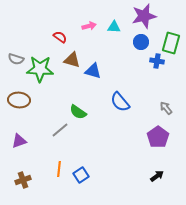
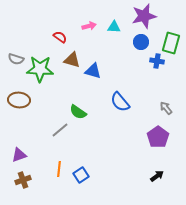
purple triangle: moved 14 px down
